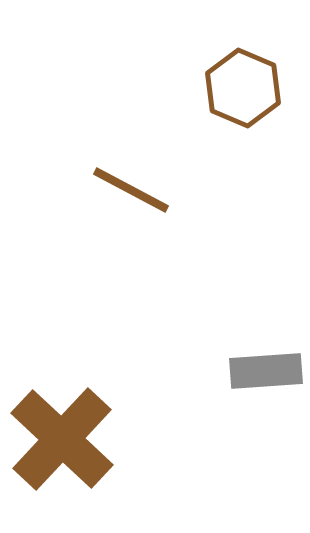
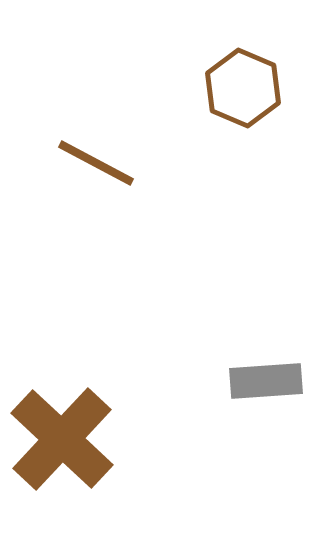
brown line: moved 35 px left, 27 px up
gray rectangle: moved 10 px down
